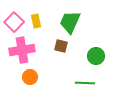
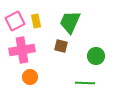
pink square: moved 1 px right, 1 px up; rotated 18 degrees clockwise
